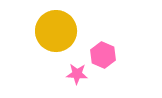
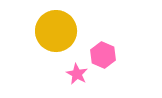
pink star: rotated 25 degrees clockwise
